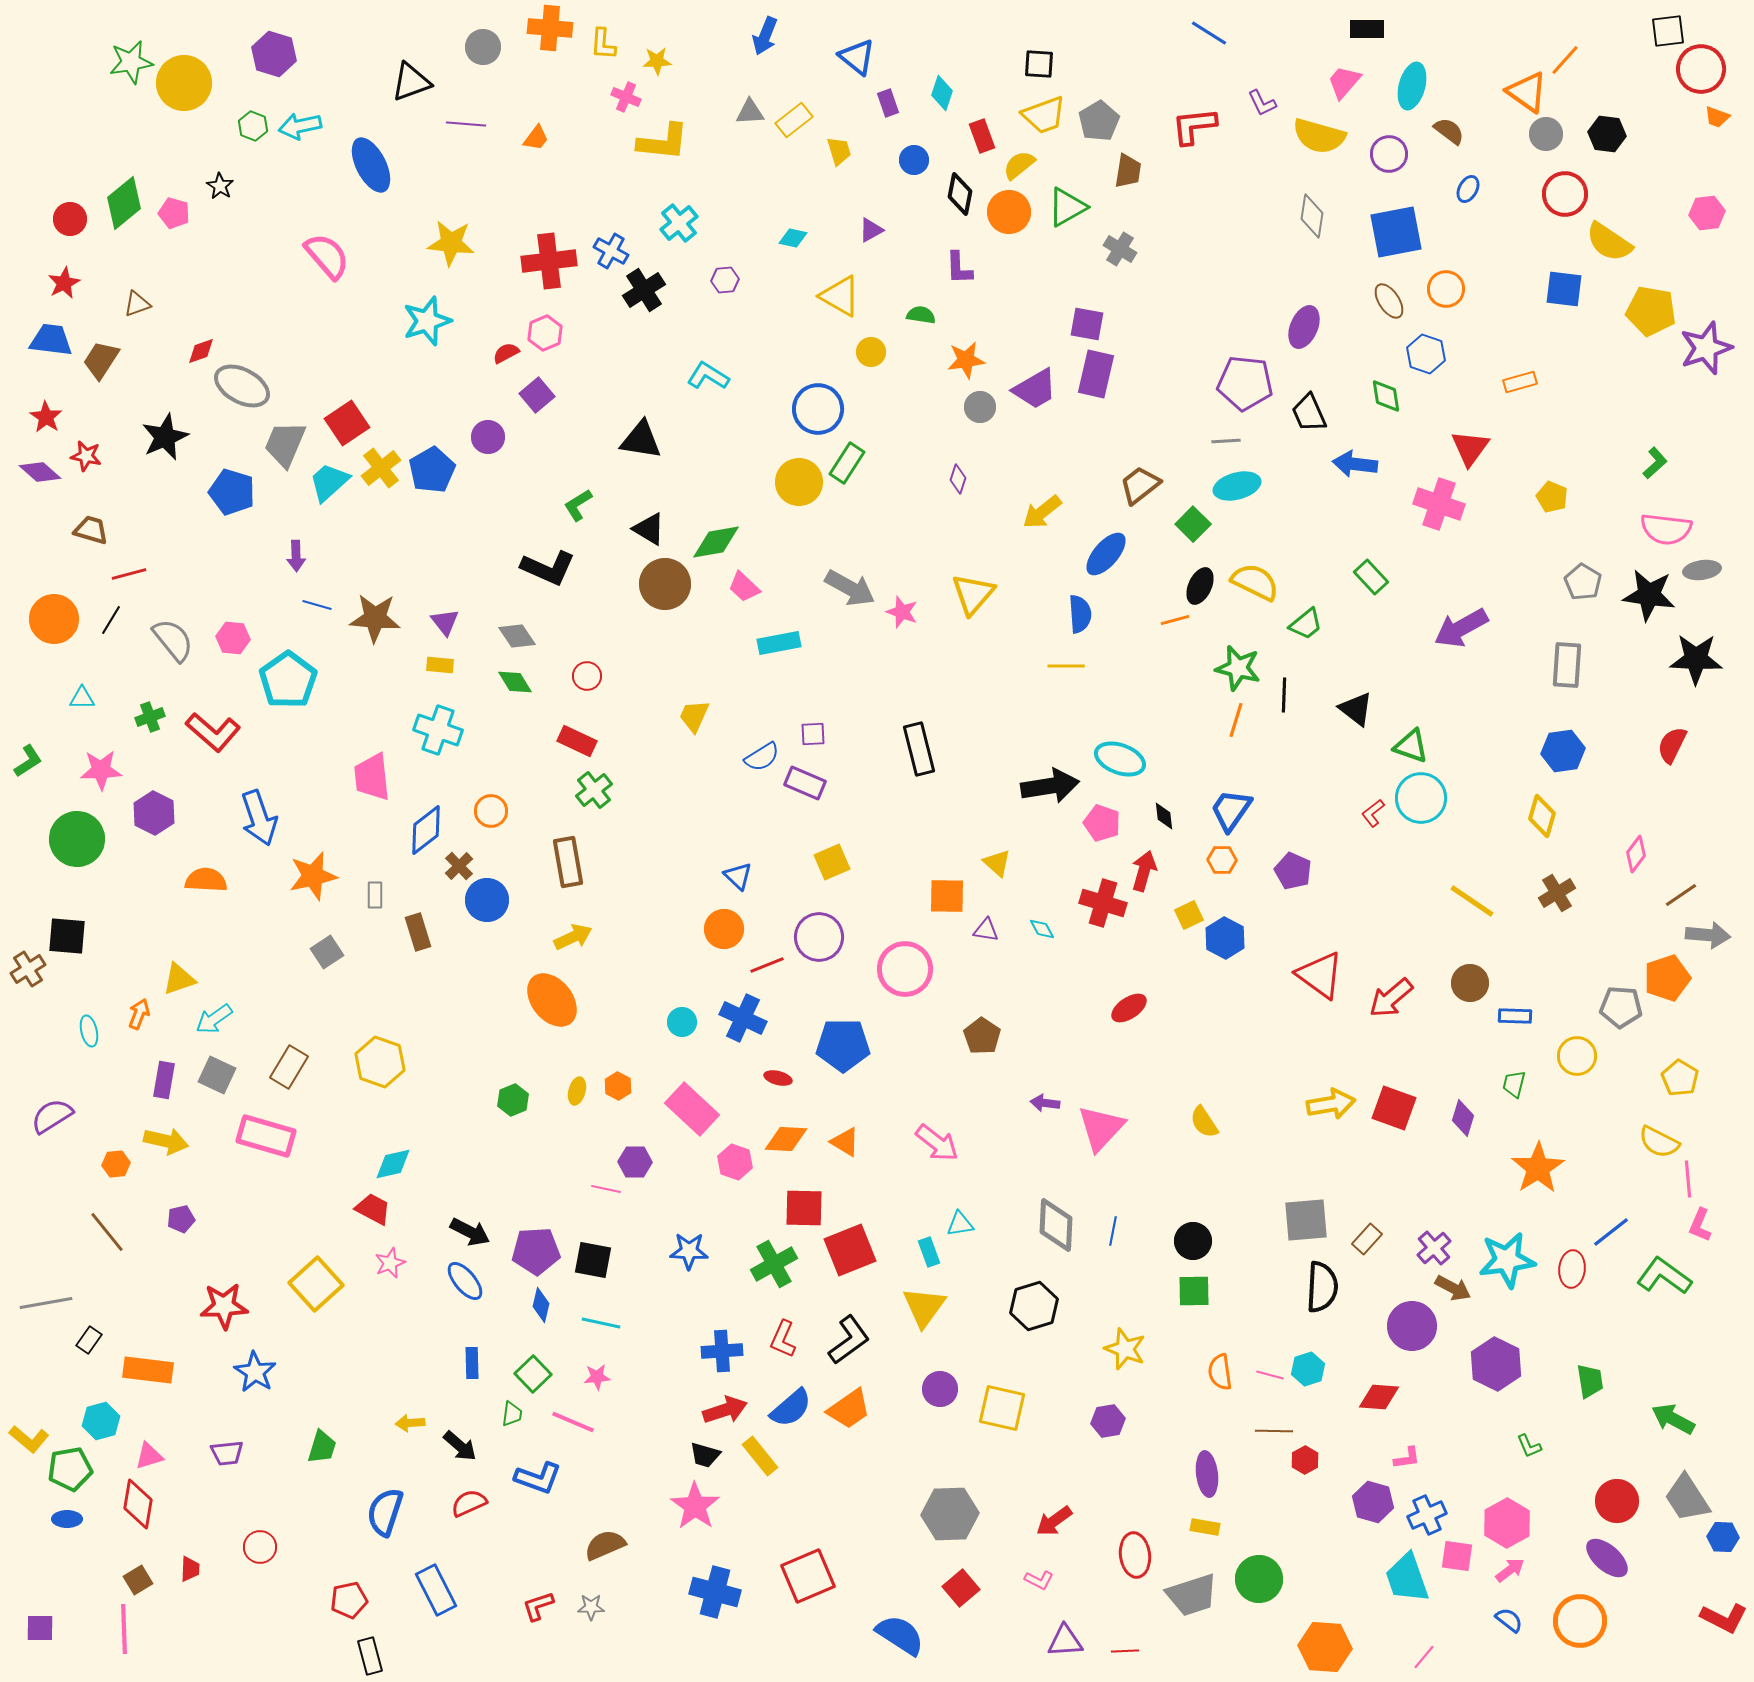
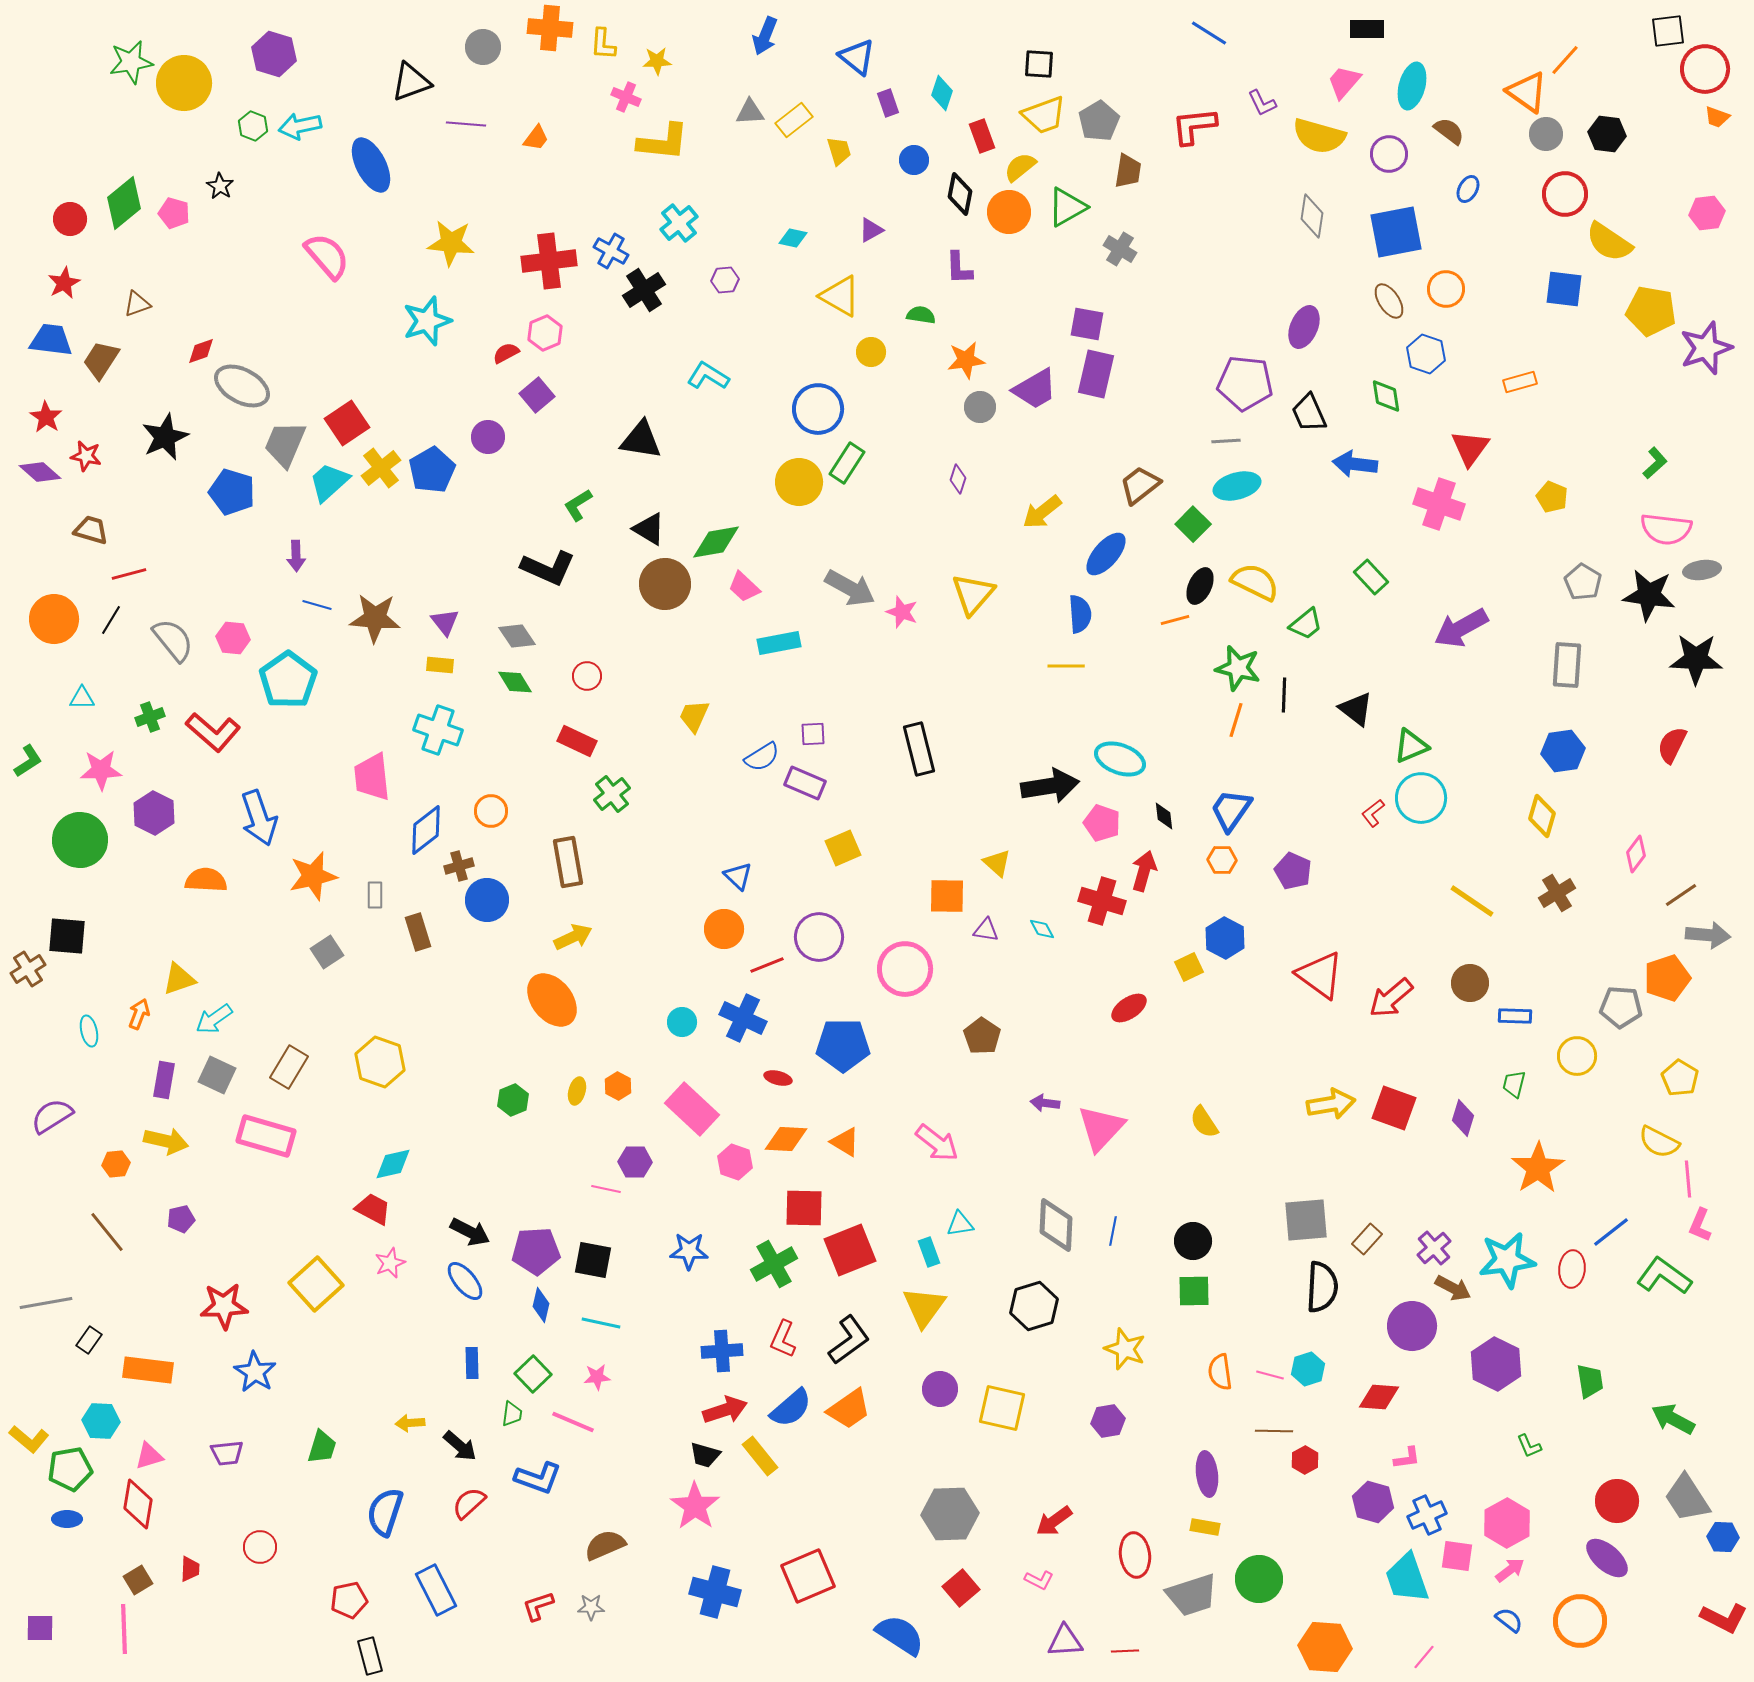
red circle at (1701, 69): moved 4 px right
yellow semicircle at (1019, 165): moved 1 px right, 2 px down
green triangle at (1411, 746): rotated 42 degrees counterclockwise
green cross at (594, 790): moved 18 px right, 4 px down
green circle at (77, 839): moved 3 px right, 1 px down
yellow square at (832, 862): moved 11 px right, 14 px up
brown cross at (459, 866): rotated 28 degrees clockwise
red cross at (1103, 903): moved 1 px left, 2 px up
yellow square at (1189, 915): moved 52 px down
cyan hexagon at (101, 1421): rotated 18 degrees clockwise
red semicircle at (469, 1503): rotated 18 degrees counterclockwise
